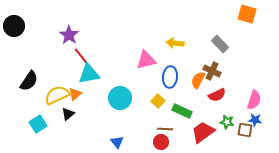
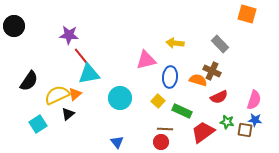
purple star: rotated 30 degrees counterclockwise
orange semicircle: rotated 78 degrees clockwise
red semicircle: moved 2 px right, 2 px down
